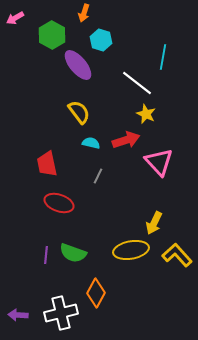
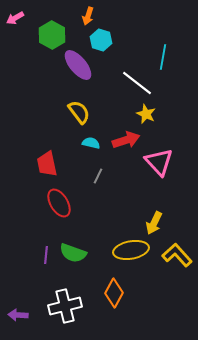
orange arrow: moved 4 px right, 3 px down
red ellipse: rotated 40 degrees clockwise
orange diamond: moved 18 px right
white cross: moved 4 px right, 7 px up
